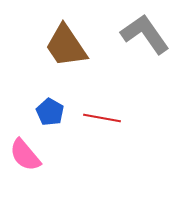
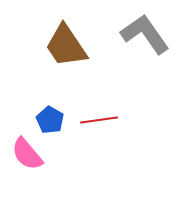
blue pentagon: moved 8 px down
red line: moved 3 px left, 2 px down; rotated 18 degrees counterclockwise
pink semicircle: moved 2 px right, 1 px up
